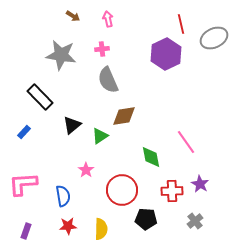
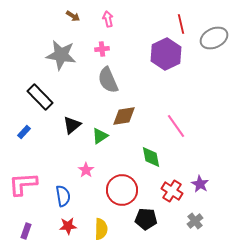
pink line: moved 10 px left, 16 px up
red cross: rotated 35 degrees clockwise
